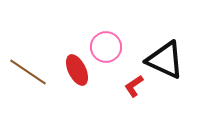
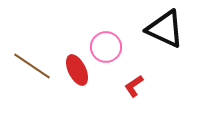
black triangle: moved 31 px up
brown line: moved 4 px right, 6 px up
